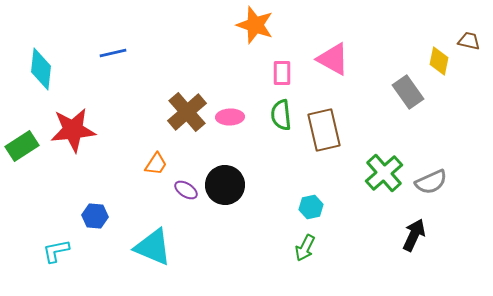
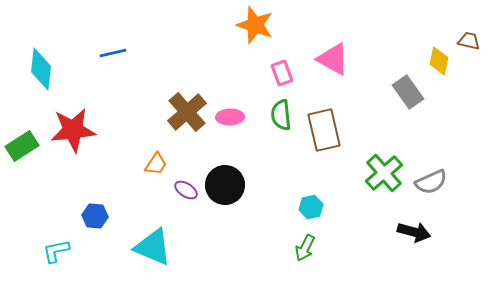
pink rectangle: rotated 20 degrees counterclockwise
black arrow: moved 3 px up; rotated 80 degrees clockwise
